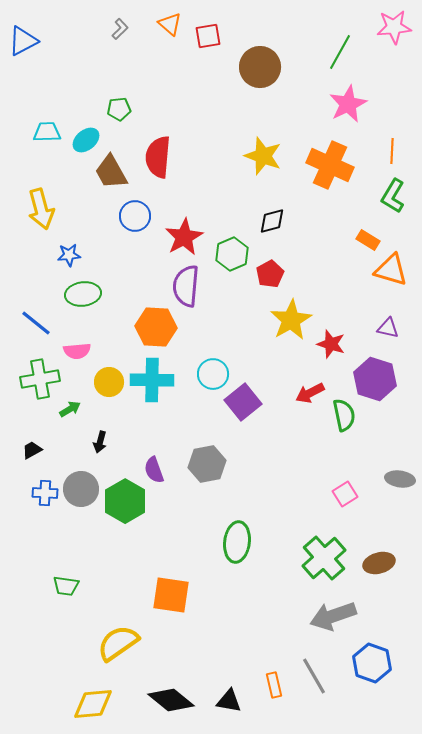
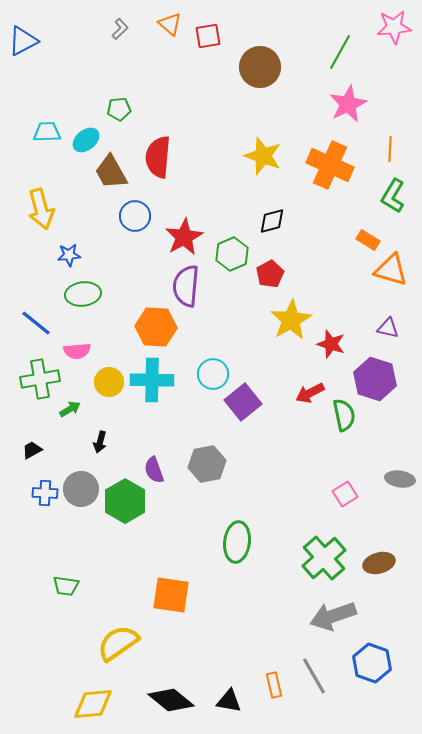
orange line at (392, 151): moved 2 px left, 2 px up
